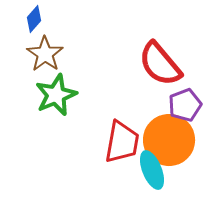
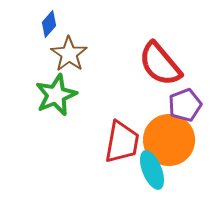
blue diamond: moved 15 px right, 5 px down
brown star: moved 24 px right
